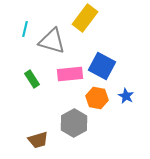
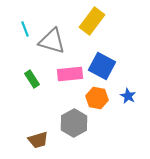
yellow rectangle: moved 7 px right, 3 px down
cyan line: rotated 35 degrees counterclockwise
blue star: moved 2 px right
